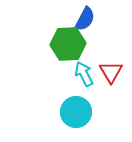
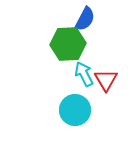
red triangle: moved 5 px left, 8 px down
cyan circle: moved 1 px left, 2 px up
